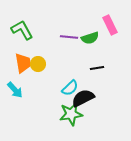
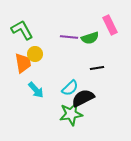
yellow circle: moved 3 px left, 10 px up
cyan arrow: moved 21 px right
